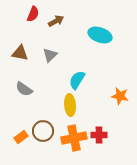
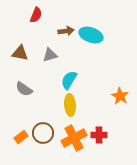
red semicircle: moved 3 px right, 1 px down
brown arrow: moved 10 px right, 10 px down; rotated 21 degrees clockwise
cyan ellipse: moved 9 px left
gray triangle: rotated 28 degrees clockwise
cyan semicircle: moved 8 px left
orange star: rotated 18 degrees clockwise
brown circle: moved 2 px down
orange cross: rotated 15 degrees counterclockwise
